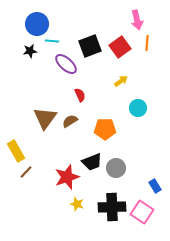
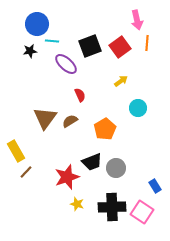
orange pentagon: rotated 30 degrees counterclockwise
